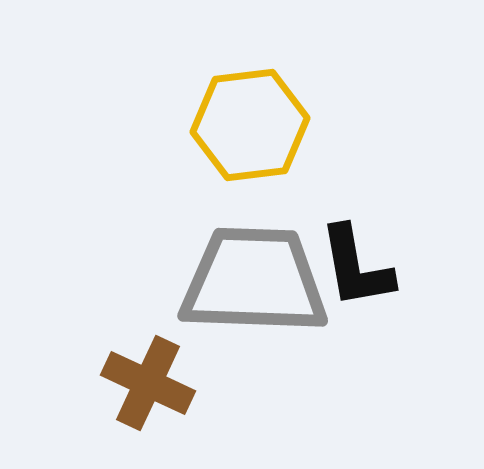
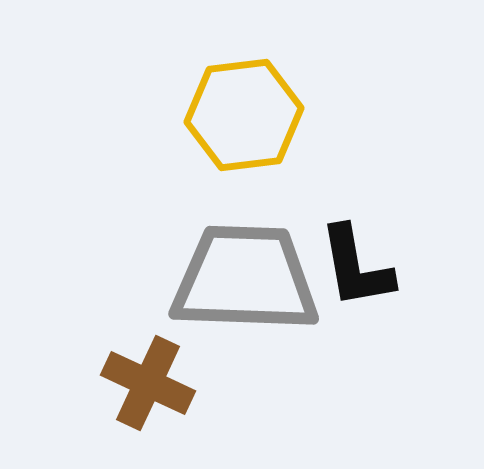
yellow hexagon: moved 6 px left, 10 px up
gray trapezoid: moved 9 px left, 2 px up
